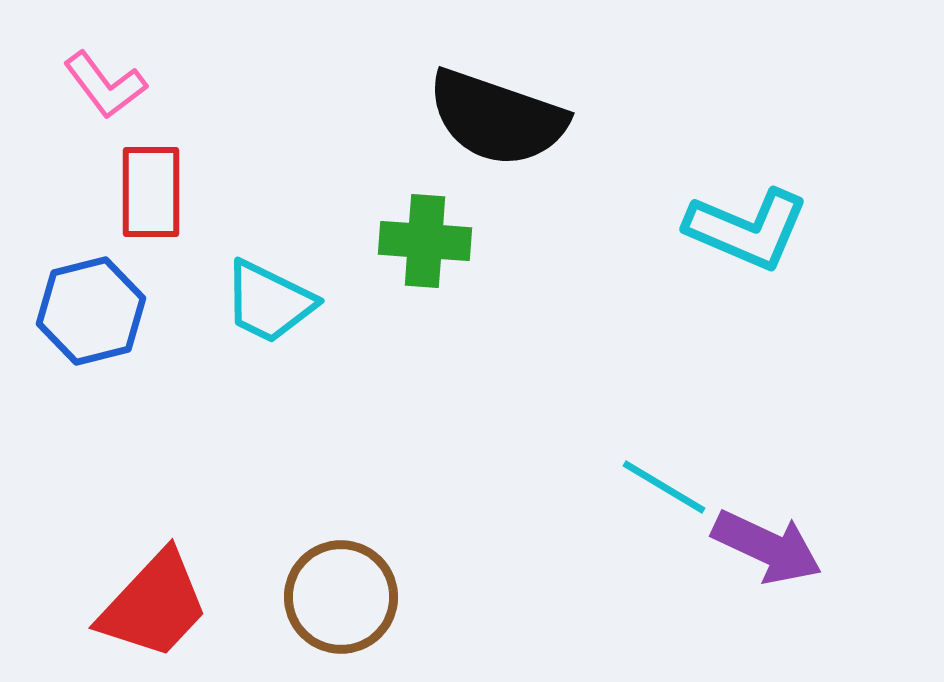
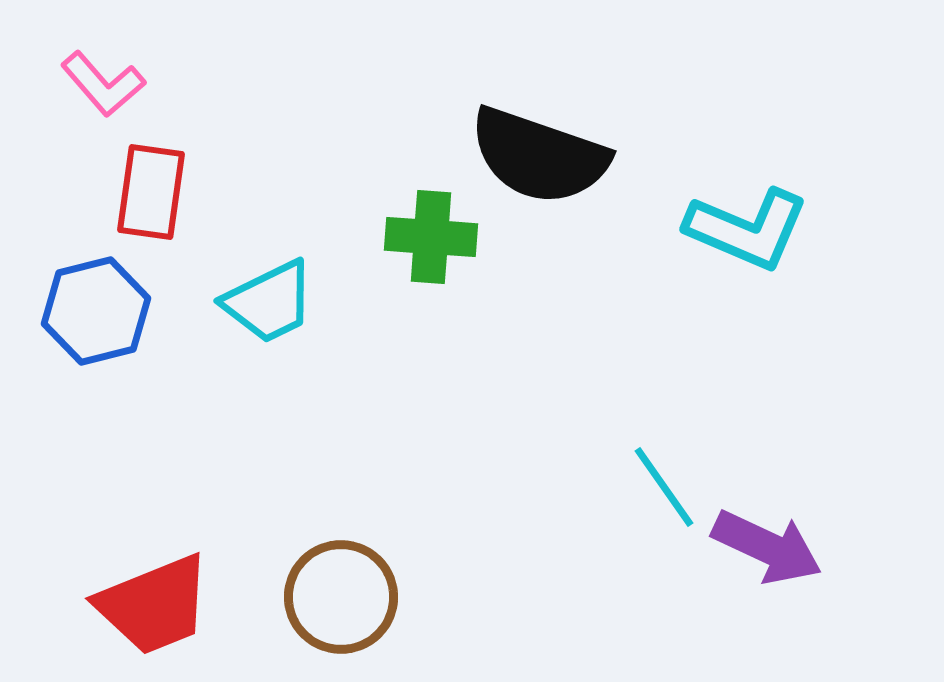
pink L-shape: moved 2 px left, 1 px up; rotated 4 degrees counterclockwise
black semicircle: moved 42 px right, 38 px down
red rectangle: rotated 8 degrees clockwise
green cross: moved 6 px right, 4 px up
cyan trapezoid: rotated 52 degrees counterclockwise
blue hexagon: moved 5 px right
cyan line: rotated 24 degrees clockwise
red trapezoid: rotated 25 degrees clockwise
